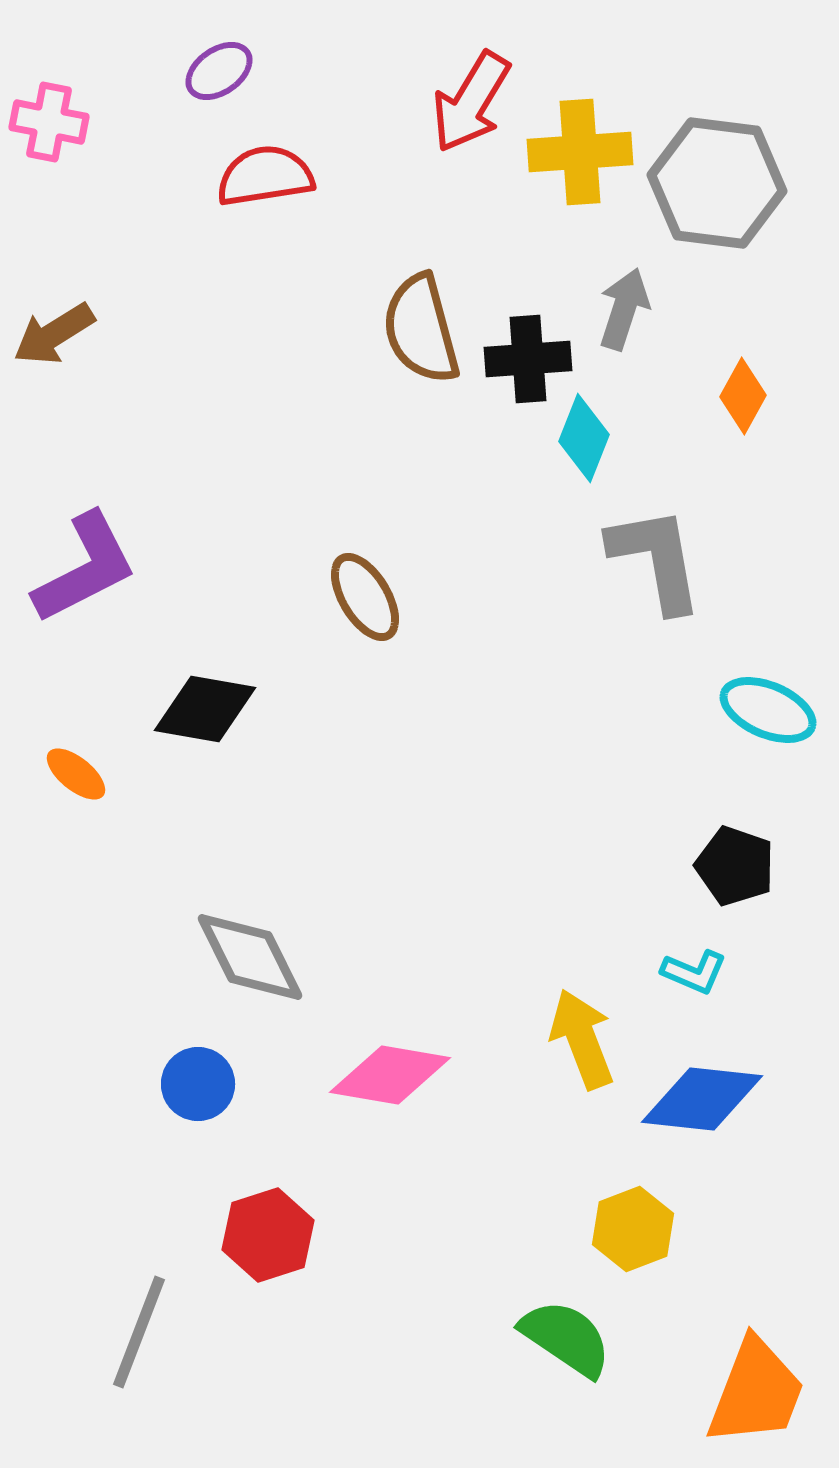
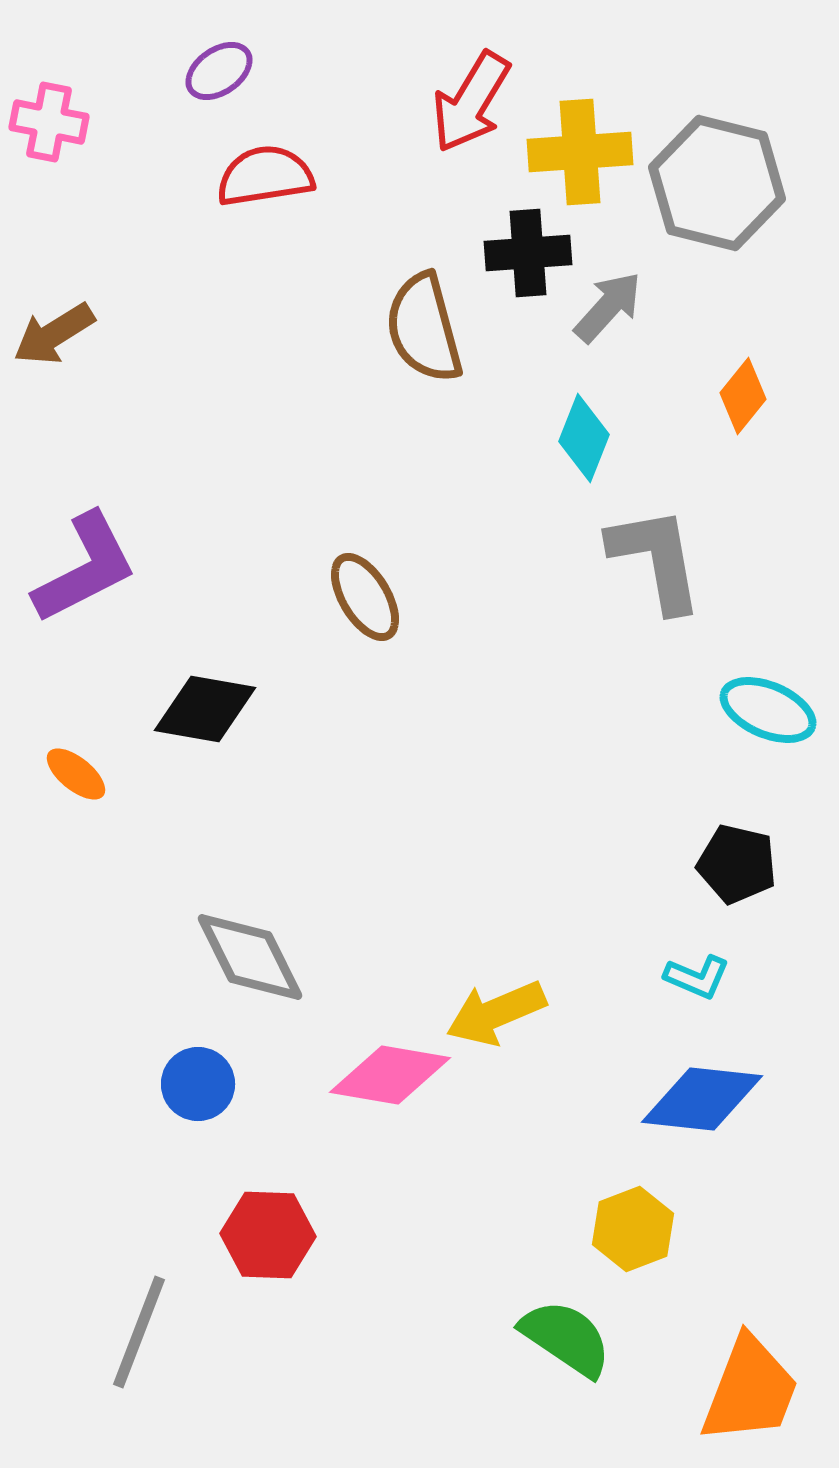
gray hexagon: rotated 7 degrees clockwise
gray arrow: moved 16 px left, 2 px up; rotated 24 degrees clockwise
brown semicircle: moved 3 px right, 1 px up
black cross: moved 106 px up
orange diamond: rotated 10 degrees clockwise
black pentagon: moved 2 px right, 2 px up; rotated 6 degrees counterclockwise
cyan L-shape: moved 3 px right, 5 px down
yellow arrow: moved 86 px left, 26 px up; rotated 92 degrees counterclockwise
red hexagon: rotated 20 degrees clockwise
orange trapezoid: moved 6 px left, 2 px up
